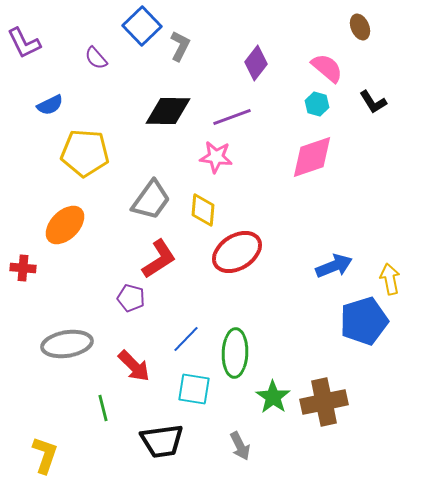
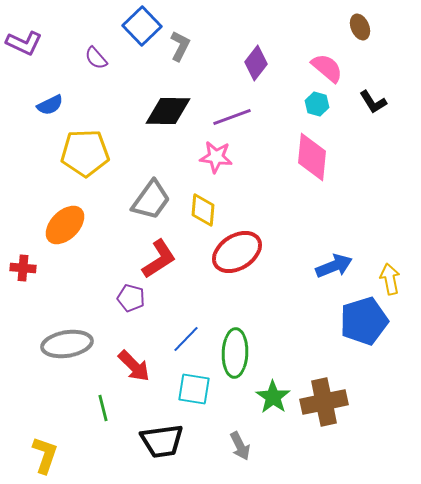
purple L-shape: rotated 39 degrees counterclockwise
yellow pentagon: rotated 6 degrees counterclockwise
pink diamond: rotated 66 degrees counterclockwise
